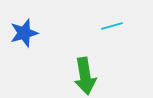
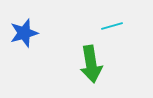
green arrow: moved 6 px right, 12 px up
